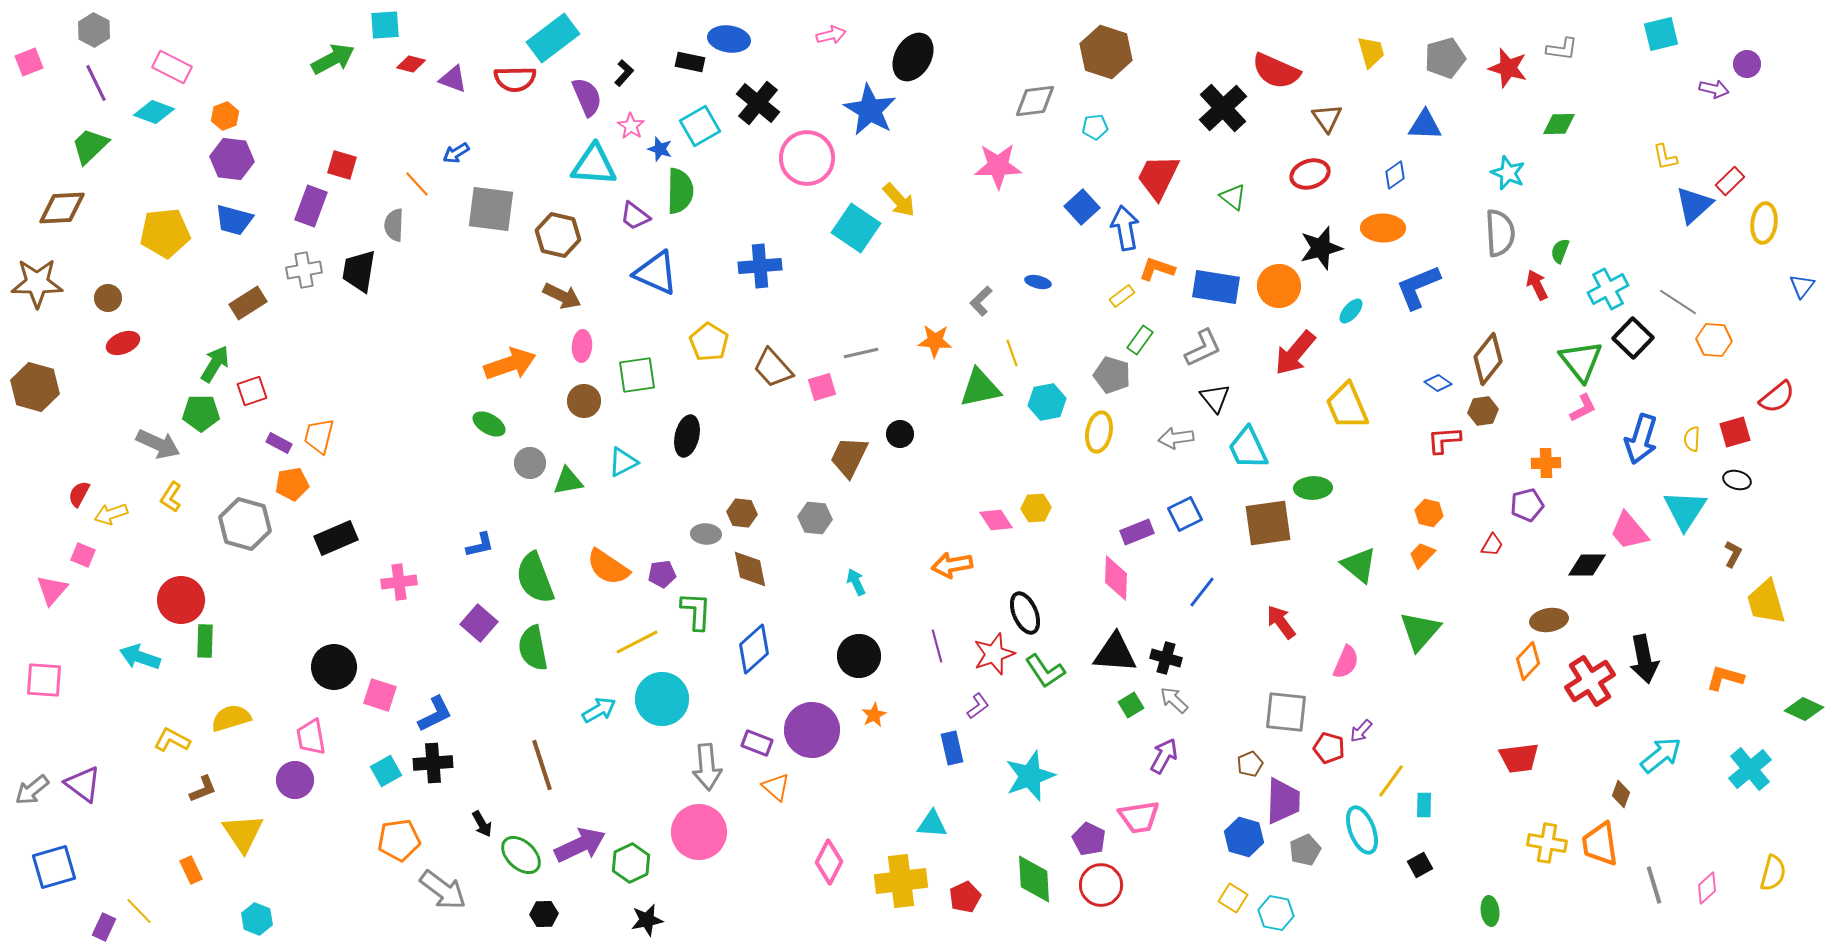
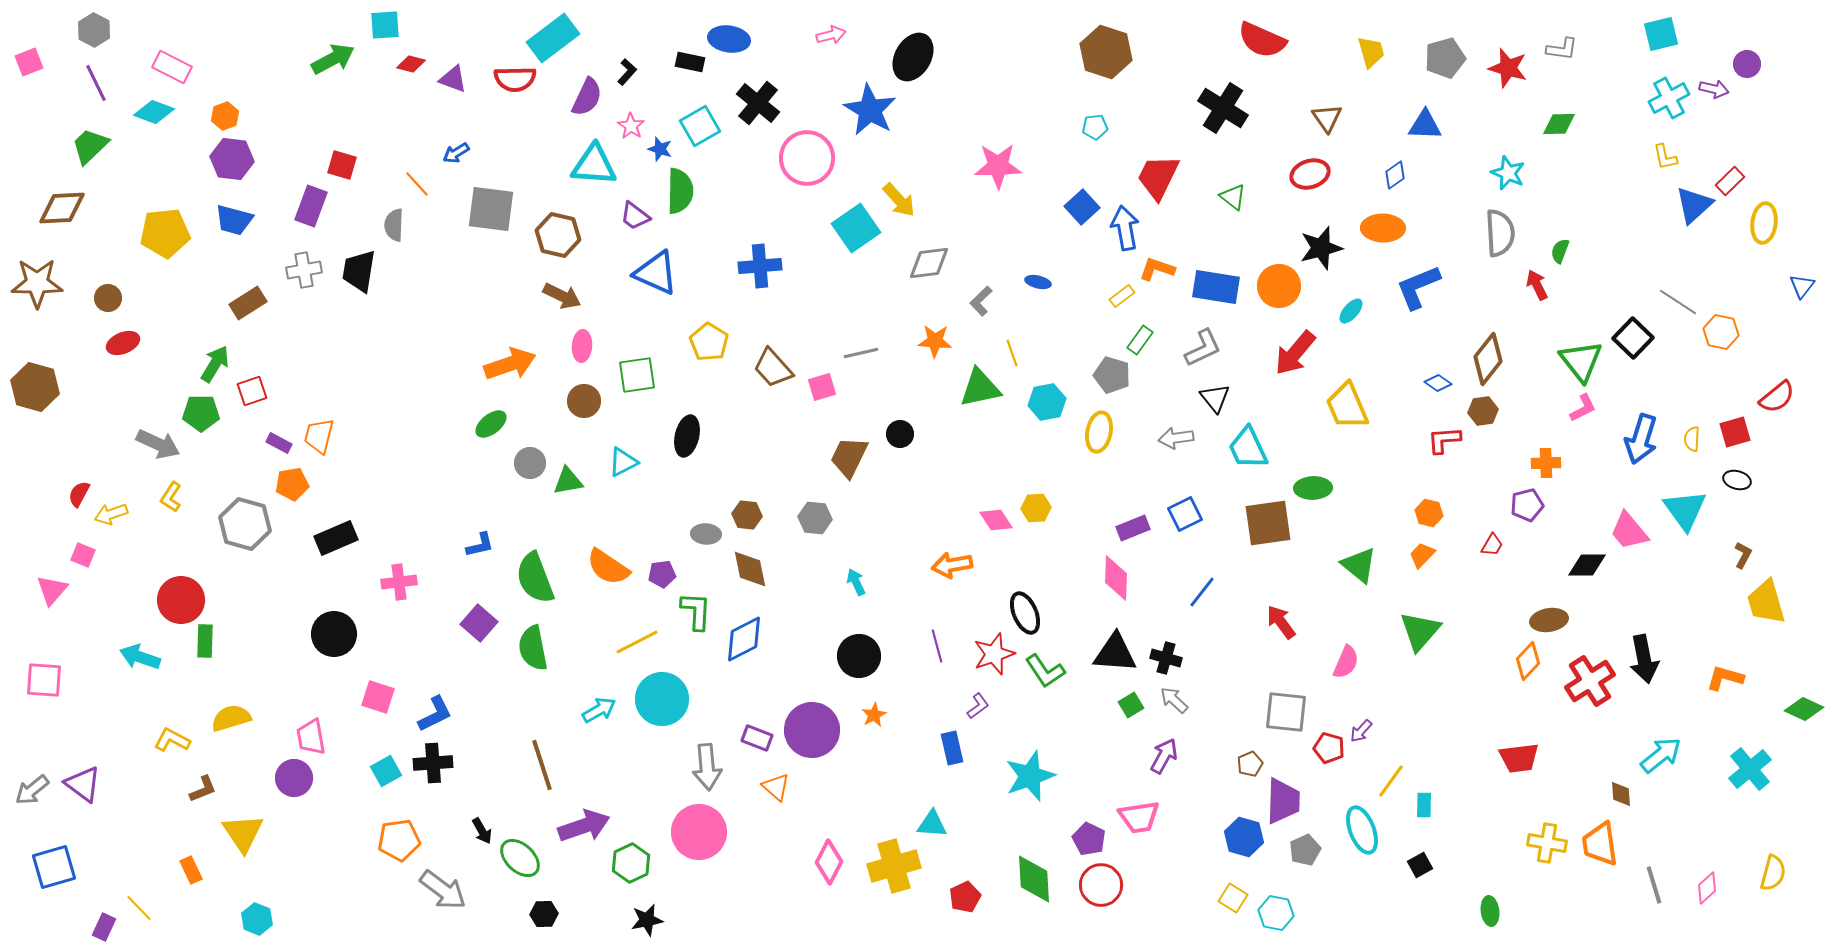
red semicircle at (1276, 71): moved 14 px left, 31 px up
black L-shape at (624, 73): moved 3 px right, 1 px up
purple semicircle at (587, 97): rotated 48 degrees clockwise
gray diamond at (1035, 101): moved 106 px left, 162 px down
black cross at (1223, 108): rotated 15 degrees counterclockwise
cyan square at (856, 228): rotated 21 degrees clockwise
cyan cross at (1608, 289): moved 61 px right, 191 px up
orange hexagon at (1714, 340): moved 7 px right, 8 px up; rotated 8 degrees clockwise
green ellipse at (489, 424): moved 2 px right; rotated 68 degrees counterclockwise
cyan triangle at (1685, 510): rotated 9 degrees counterclockwise
brown hexagon at (742, 513): moved 5 px right, 2 px down
purple rectangle at (1137, 532): moved 4 px left, 4 px up
brown L-shape at (1733, 554): moved 10 px right, 1 px down
blue diamond at (754, 649): moved 10 px left, 10 px up; rotated 15 degrees clockwise
black circle at (334, 667): moved 33 px up
pink square at (380, 695): moved 2 px left, 2 px down
purple rectangle at (757, 743): moved 5 px up
purple circle at (295, 780): moved 1 px left, 2 px up
brown diamond at (1621, 794): rotated 24 degrees counterclockwise
black arrow at (482, 824): moved 7 px down
purple arrow at (580, 845): moved 4 px right, 19 px up; rotated 6 degrees clockwise
green ellipse at (521, 855): moved 1 px left, 3 px down
yellow cross at (901, 881): moved 7 px left, 15 px up; rotated 9 degrees counterclockwise
yellow line at (139, 911): moved 3 px up
